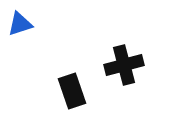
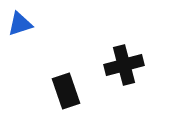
black rectangle: moved 6 px left
